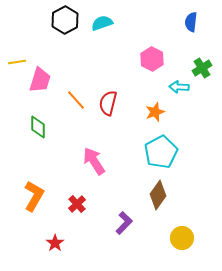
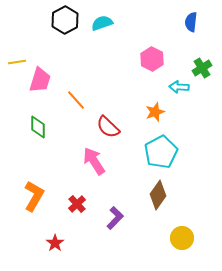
red semicircle: moved 24 px down; rotated 60 degrees counterclockwise
purple L-shape: moved 9 px left, 5 px up
